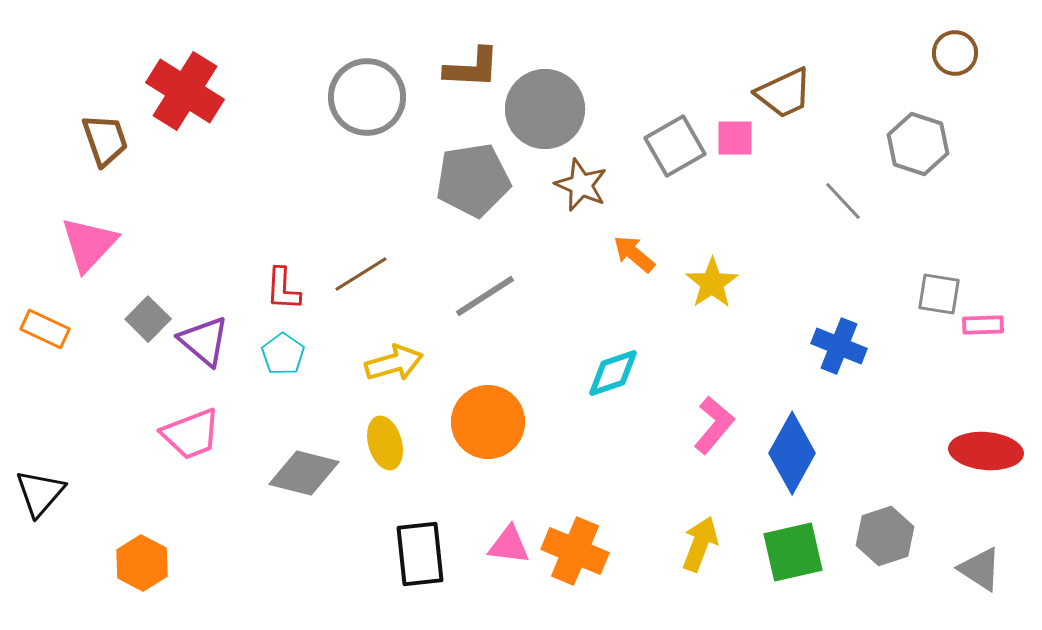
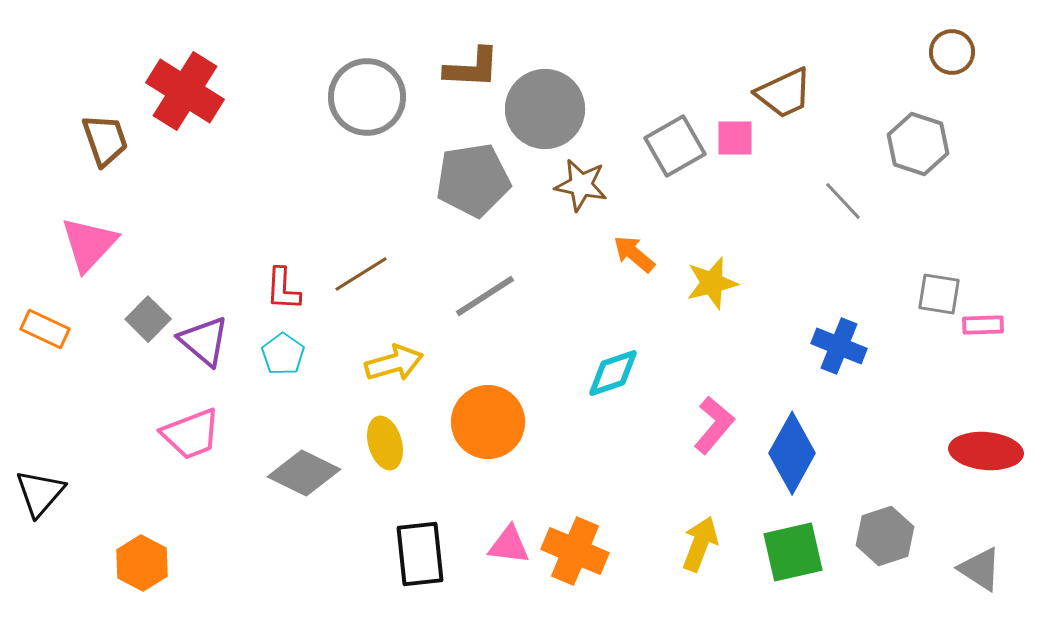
brown circle at (955, 53): moved 3 px left, 1 px up
brown star at (581, 185): rotated 12 degrees counterclockwise
yellow star at (712, 283): rotated 20 degrees clockwise
gray diamond at (304, 473): rotated 12 degrees clockwise
